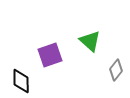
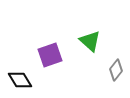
black diamond: moved 1 px left, 1 px up; rotated 30 degrees counterclockwise
